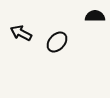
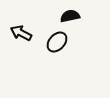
black semicircle: moved 25 px left; rotated 12 degrees counterclockwise
